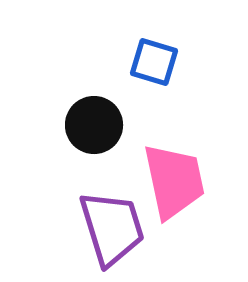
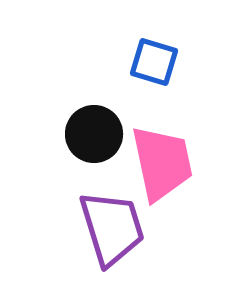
black circle: moved 9 px down
pink trapezoid: moved 12 px left, 18 px up
